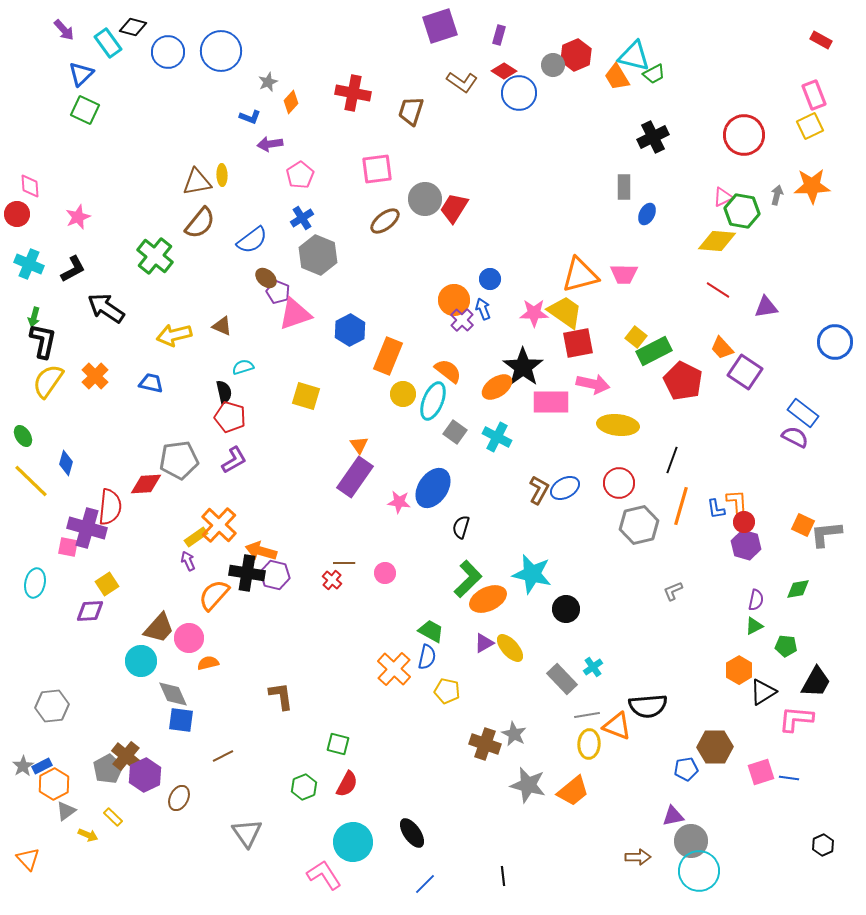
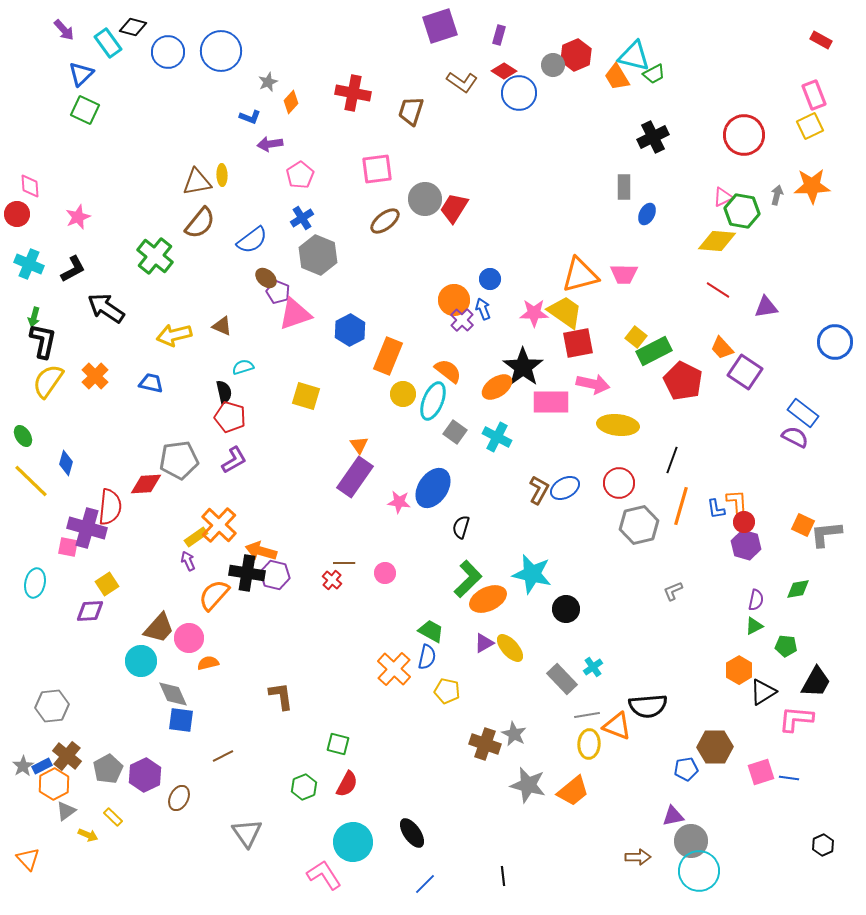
brown cross at (126, 756): moved 59 px left
